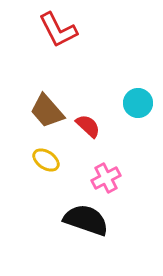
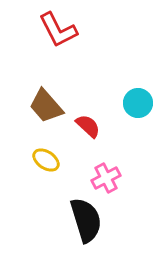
brown trapezoid: moved 1 px left, 5 px up
black semicircle: rotated 54 degrees clockwise
